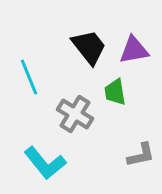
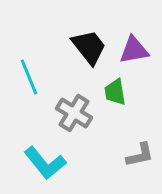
gray cross: moved 1 px left, 1 px up
gray L-shape: moved 1 px left
